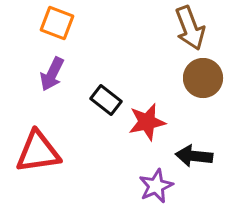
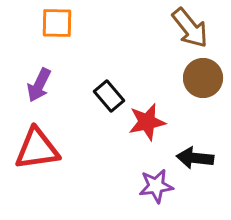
orange square: rotated 20 degrees counterclockwise
brown arrow: rotated 18 degrees counterclockwise
purple arrow: moved 13 px left, 11 px down
black rectangle: moved 3 px right, 4 px up; rotated 12 degrees clockwise
red triangle: moved 1 px left, 3 px up
black arrow: moved 1 px right, 2 px down
purple star: rotated 16 degrees clockwise
